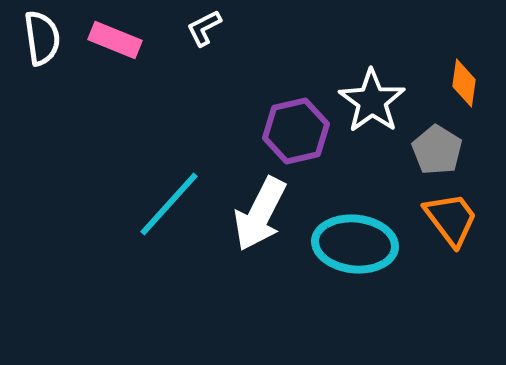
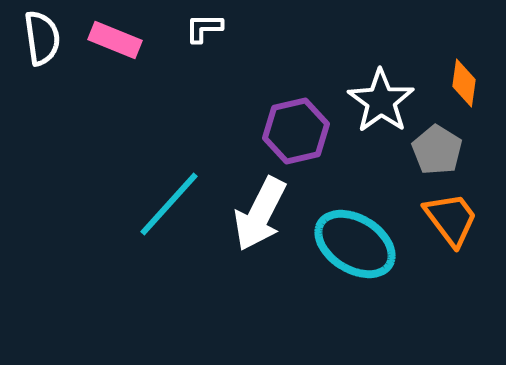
white L-shape: rotated 27 degrees clockwise
white star: moved 9 px right
cyan ellipse: rotated 26 degrees clockwise
